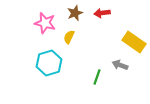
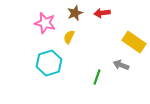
gray arrow: moved 1 px right
